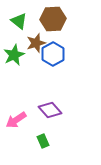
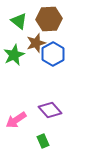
brown hexagon: moved 4 px left
